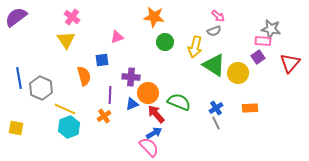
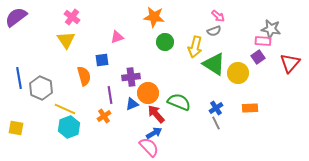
green triangle: moved 1 px up
purple cross: rotated 12 degrees counterclockwise
purple line: rotated 12 degrees counterclockwise
